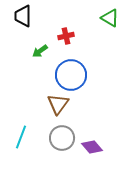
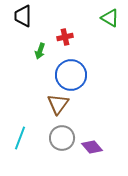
red cross: moved 1 px left, 1 px down
green arrow: rotated 35 degrees counterclockwise
cyan line: moved 1 px left, 1 px down
